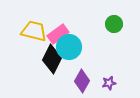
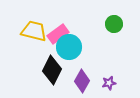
black diamond: moved 11 px down
